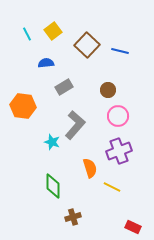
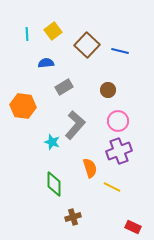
cyan line: rotated 24 degrees clockwise
pink circle: moved 5 px down
green diamond: moved 1 px right, 2 px up
